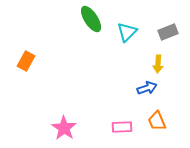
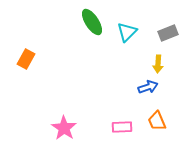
green ellipse: moved 1 px right, 3 px down
gray rectangle: moved 1 px down
orange rectangle: moved 2 px up
blue arrow: moved 1 px right, 1 px up
